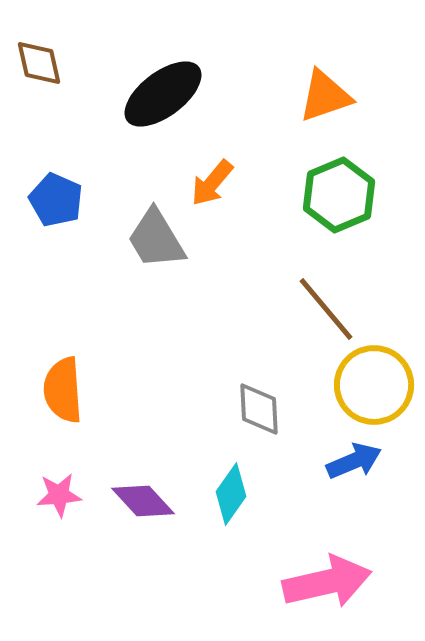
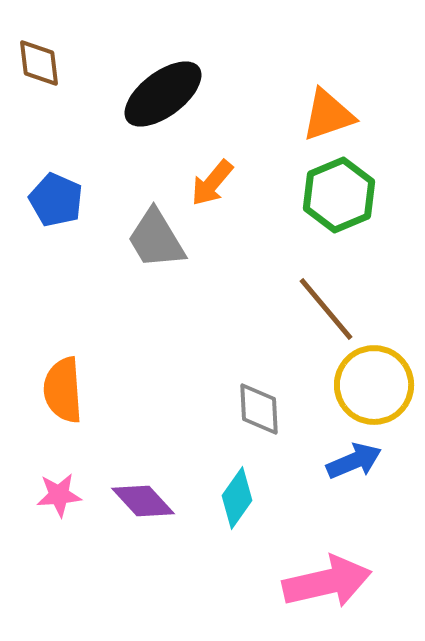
brown diamond: rotated 6 degrees clockwise
orange triangle: moved 3 px right, 19 px down
cyan diamond: moved 6 px right, 4 px down
